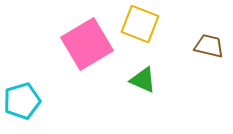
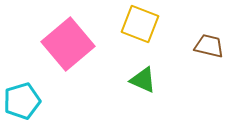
pink square: moved 19 px left; rotated 9 degrees counterclockwise
